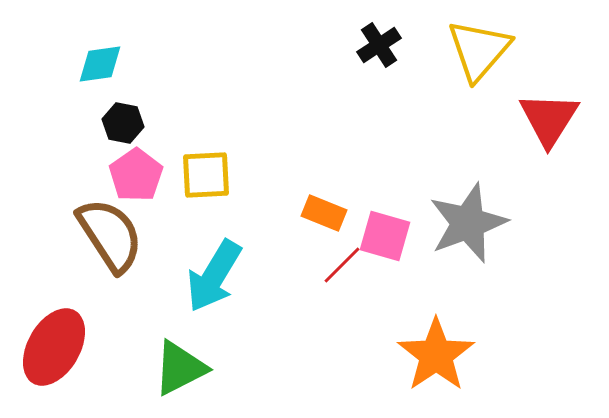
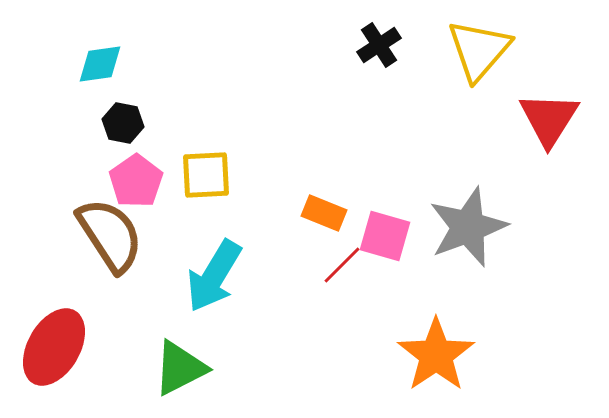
pink pentagon: moved 6 px down
gray star: moved 4 px down
